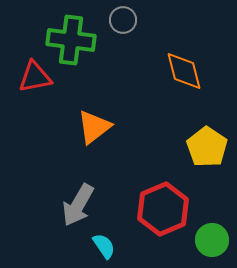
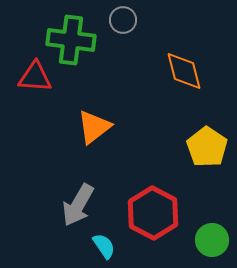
red triangle: rotated 15 degrees clockwise
red hexagon: moved 10 px left, 4 px down; rotated 9 degrees counterclockwise
